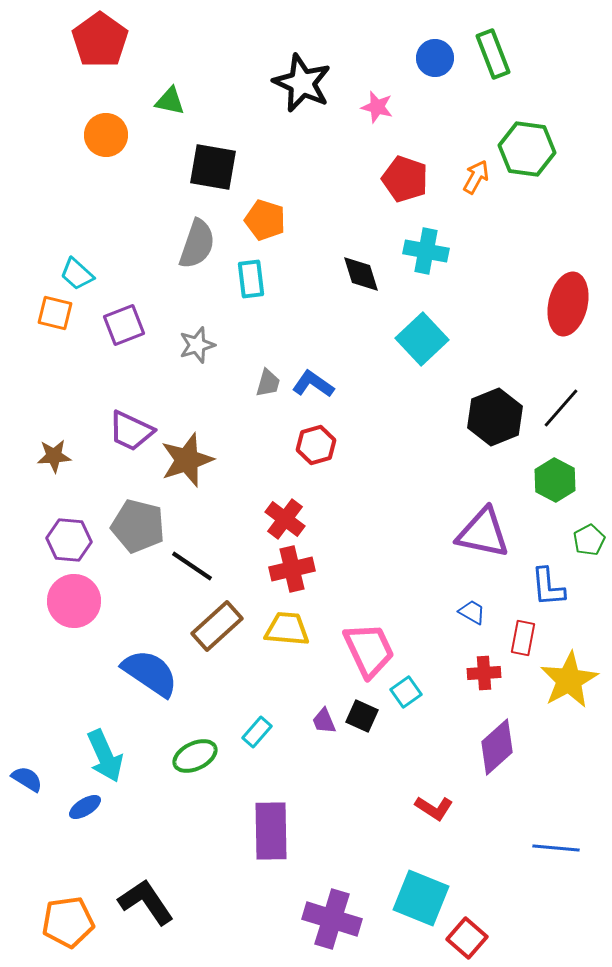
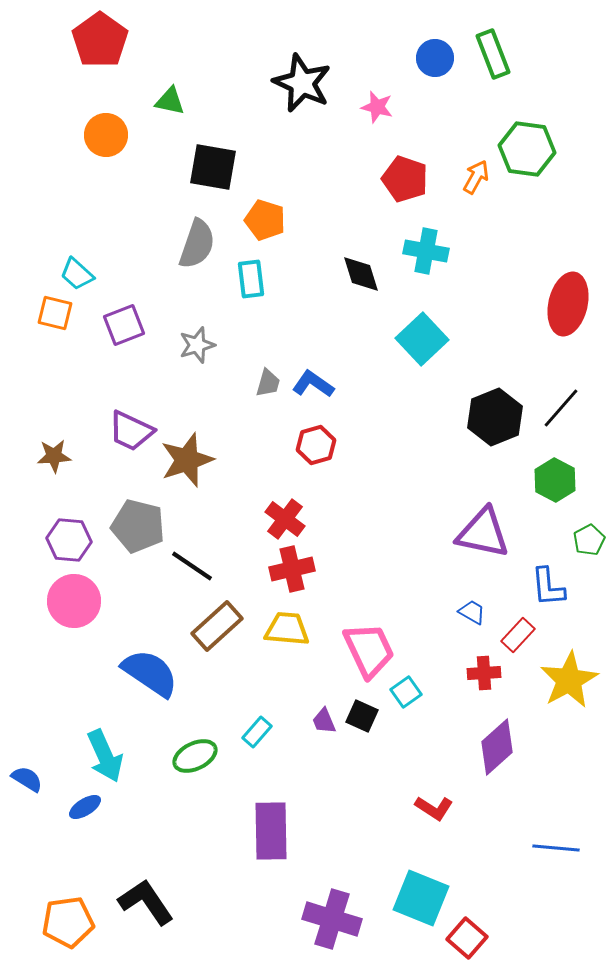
red rectangle at (523, 638): moved 5 px left, 3 px up; rotated 32 degrees clockwise
